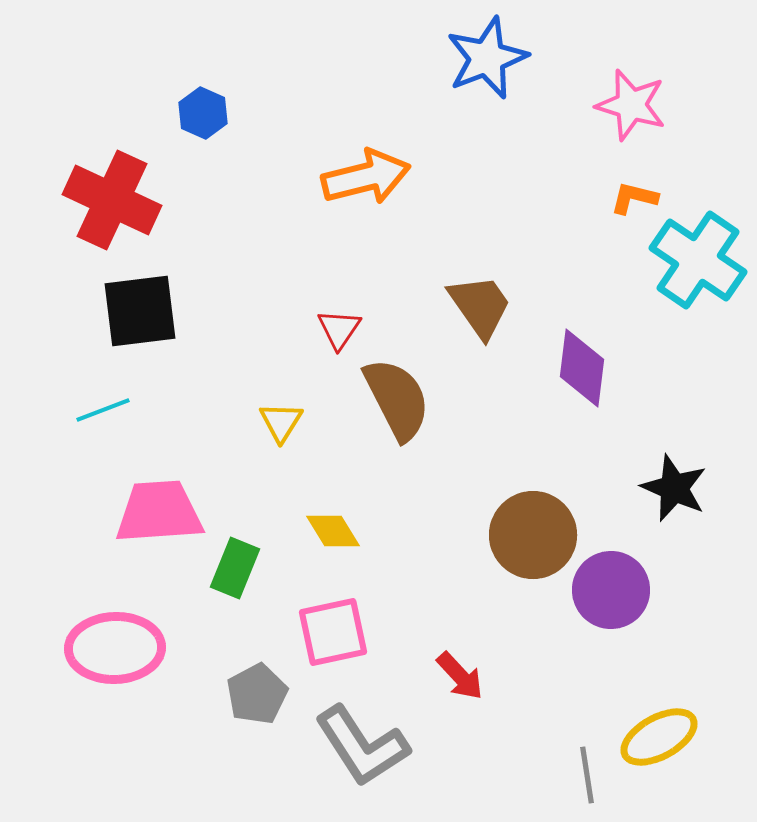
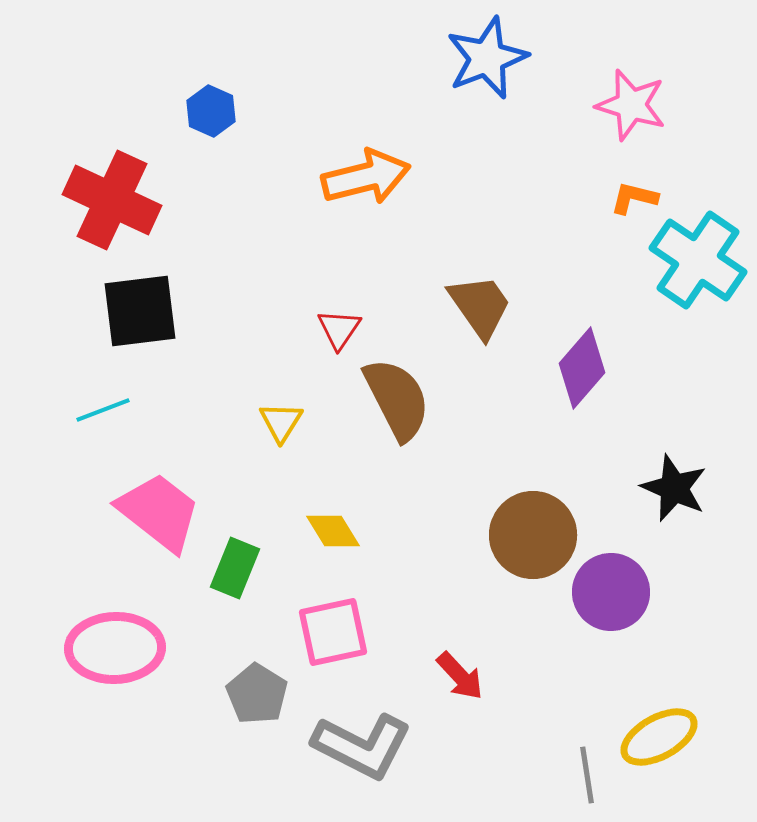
blue hexagon: moved 8 px right, 2 px up
purple diamond: rotated 34 degrees clockwise
pink trapezoid: rotated 42 degrees clockwise
purple circle: moved 2 px down
gray pentagon: rotated 12 degrees counterclockwise
gray L-shape: rotated 30 degrees counterclockwise
